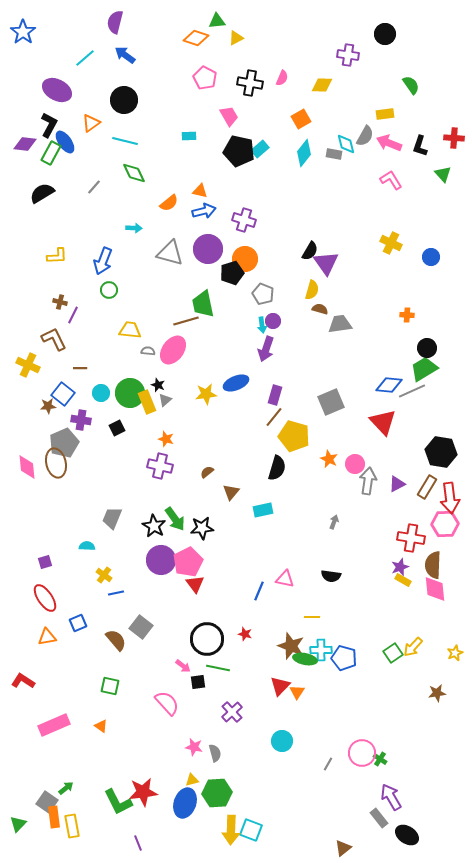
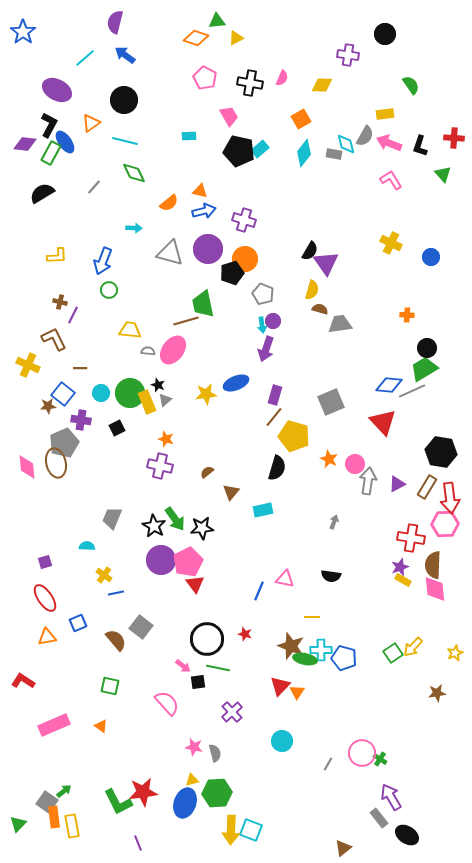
green arrow at (66, 788): moved 2 px left, 3 px down
